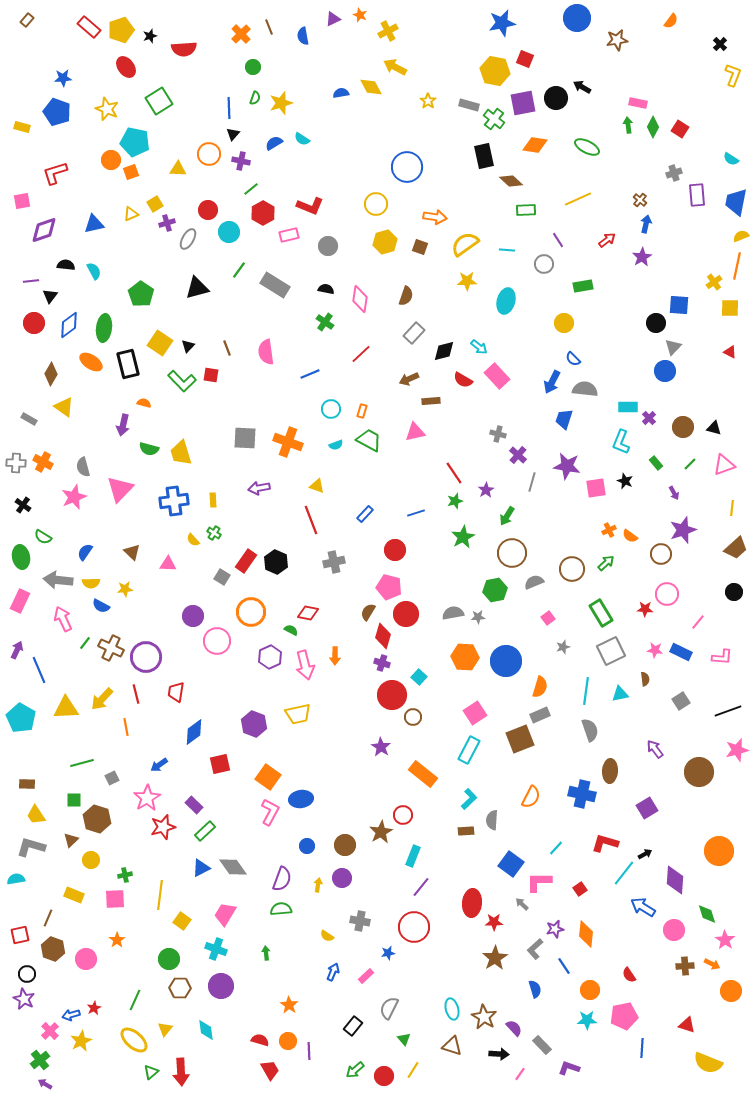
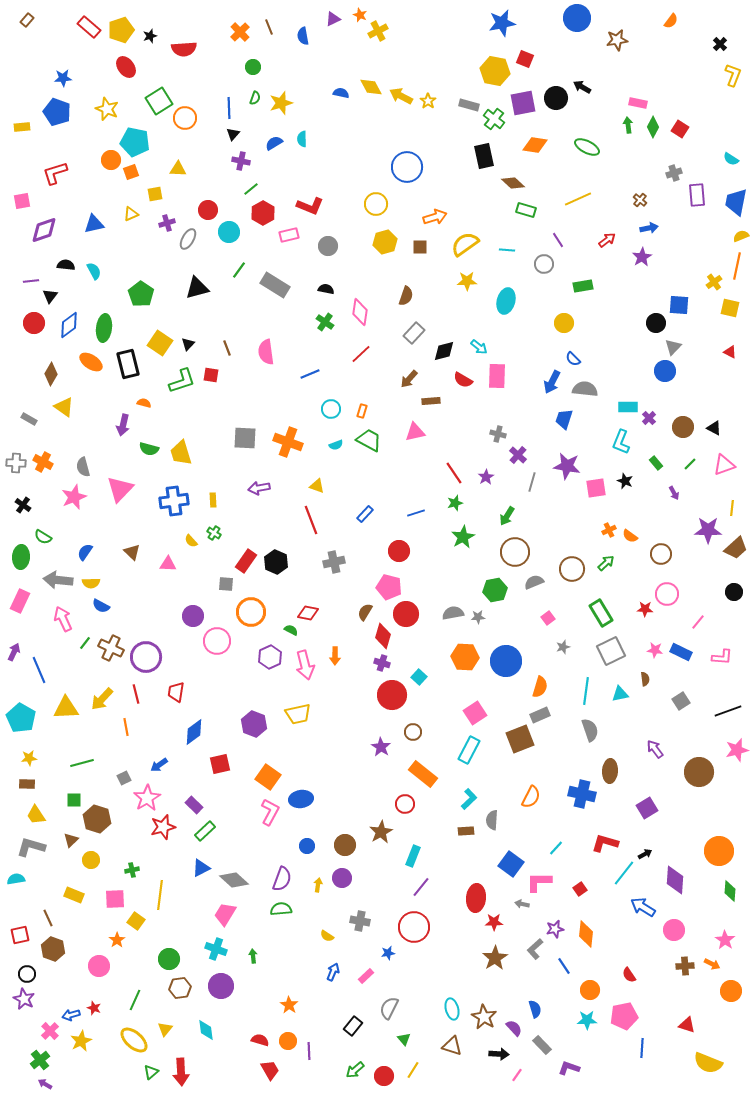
yellow cross at (388, 31): moved 10 px left
orange cross at (241, 34): moved 1 px left, 2 px up
yellow arrow at (395, 67): moved 6 px right, 29 px down
blue semicircle at (341, 93): rotated 21 degrees clockwise
yellow rectangle at (22, 127): rotated 21 degrees counterclockwise
cyan semicircle at (302, 139): rotated 56 degrees clockwise
orange circle at (209, 154): moved 24 px left, 36 px up
brown diamond at (511, 181): moved 2 px right, 2 px down
yellow square at (155, 204): moved 10 px up; rotated 21 degrees clockwise
green rectangle at (526, 210): rotated 18 degrees clockwise
orange arrow at (435, 217): rotated 25 degrees counterclockwise
blue arrow at (646, 224): moved 3 px right, 4 px down; rotated 66 degrees clockwise
brown square at (420, 247): rotated 21 degrees counterclockwise
pink diamond at (360, 299): moved 13 px down
yellow square at (730, 308): rotated 12 degrees clockwise
black triangle at (188, 346): moved 2 px up
pink rectangle at (497, 376): rotated 45 degrees clockwise
brown arrow at (409, 379): rotated 24 degrees counterclockwise
green L-shape at (182, 381): rotated 64 degrees counterclockwise
black triangle at (714, 428): rotated 14 degrees clockwise
purple star at (486, 490): moved 13 px up
green star at (455, 501): moved 2 px down
purple star at (683, 530): moved 25 px right; rotated 20 degrees clockwise
yellow semicircle at (193, 540): moved 2 px left, 1 px down
red circle at (395, 550): moved 4 px right, 1 px down
brown circle at (512, 553): moved 3 px right, 1 px up
green ellipse at (21, 557): rotated 15 degrees clockwise
gray square at (222, 577): moved 4 px right, 7 px down; rotated 28 degrees counterclockwise
yellow star at (125, 589): moved 96 px left, 169 px down
brown semicircle at (368, 612): moved 3 px left
purple arrow at (17, 650): moved 3 px left, 2 px down
brown circle at (413, 717): moved 15 px down
gray square at (112, 778): moved 12 px right
red circle at (403, 815): moved 2 px right, 11 px up
gray diamond at (233, 867): moved 1 px right, 13 px down; rotated 12 degrees counterclockwise
green cross at (125, 875): moved 7 px right, 5 px up
red ellipse at (472, 903): moved 4 px right, 5 px up
gray arrow at (522, 904): rotated 32 degrees counterclockwise
green diamond at (707, 914): moved 23 px right, 23 px up; rotated 20 degrees clockwise
brown line at (48, 918): rotated 48 degrees counterclockwise
yellow square at (182, 921): moved 46 px left
green arrow at (266, 953): moved 13 px left, 3 px down
pink circle at (86, 959): moved 13 px right, 7 px down
brown hexagon at (180, 988): rotated 10 degrees counterclockwise
blue semicircle at (535, 989): moved 20 px down
red star at (94, 1008): rotated 24 degrees counterclockwise
pink line at (520, 1074): moved 3 px left, 1 px down
